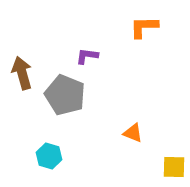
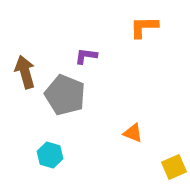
purple L-shape: moved 1 px left
brown arrow: moved 3 px right, 1 px up
cyan hexagon: moved 1 px right, 1 px up
yellow square: rotated 25 degrees counterclockwise
